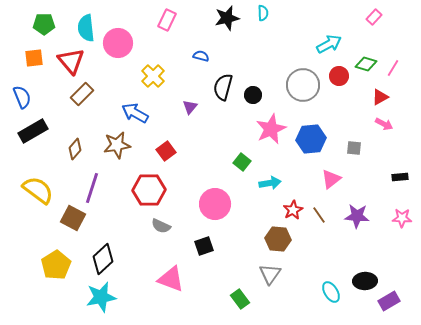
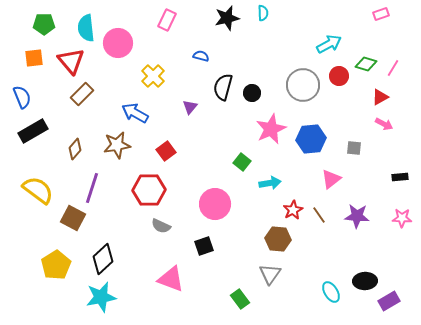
pink rectangle at (374, 17): moved 7 px right, 3 px up; rotated 28 degrees clockwise
black circle at (253, 95): moved 1 px left, 2 px up
